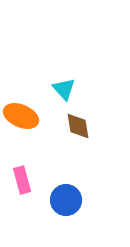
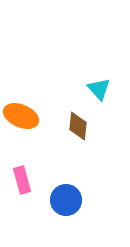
cyan triangle: moved 35 px right
brown diamond: rotated 16 degrees clockwise
